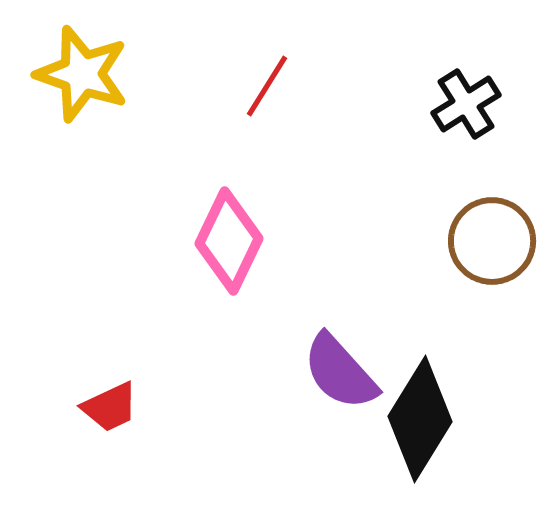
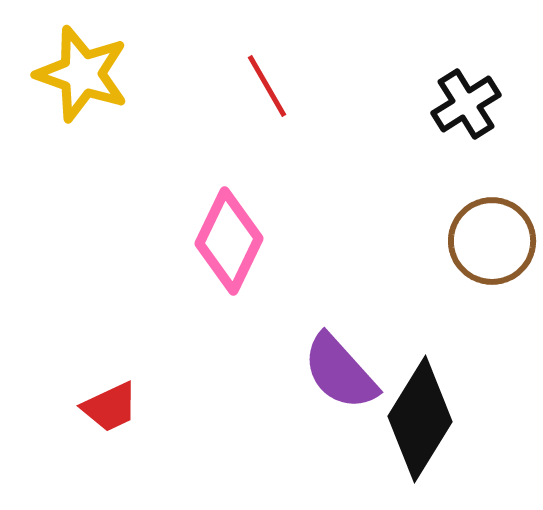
red line: rotated 62 degrees counterclockwise
